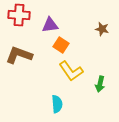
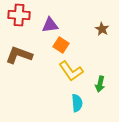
brown star: rotated 16 degrees clockwise
cyan semicircle: moved 20 px right, 1 px up
